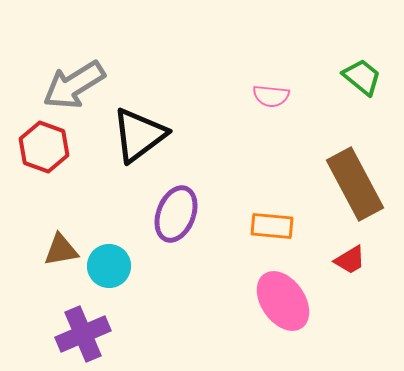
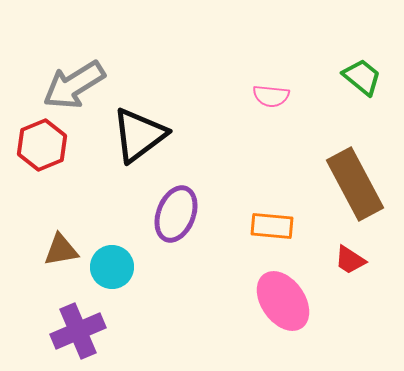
red hexagon: moved 2 px left, 2 px up; rotated 18 degrees clockwise
red trapezoid: rotated 64 degrees clockwise
cyan circle: moved 3 px right, 1 px down
purple cross: moved 5 px left, 3 px up
